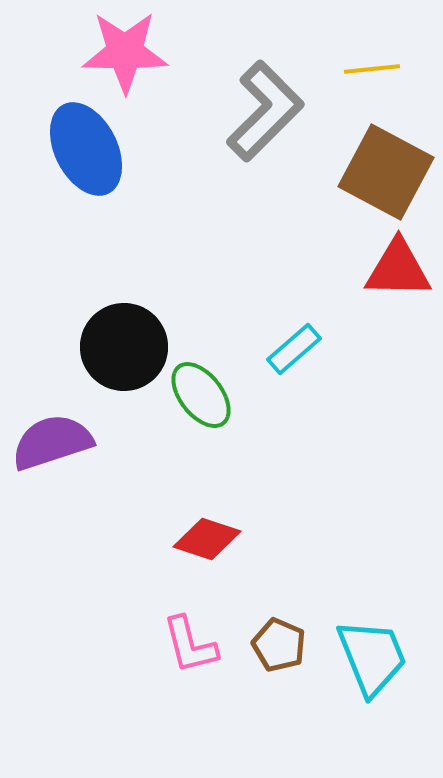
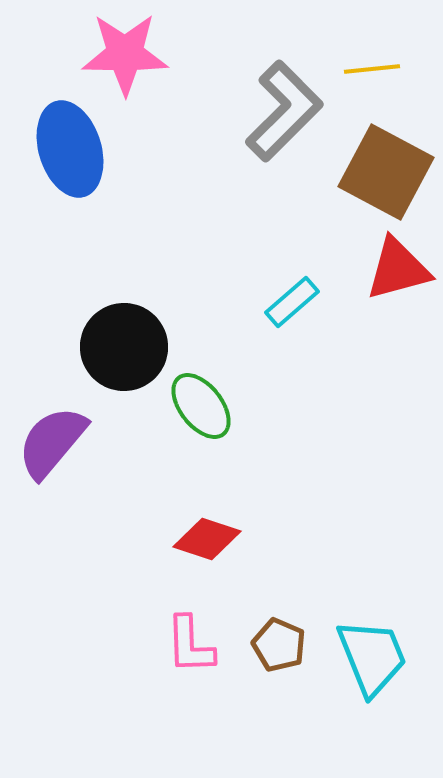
pink star: moved 2 px down
gray L-shape: moved 19 px right
blue ellipse: moved 16 px left; rotated 10 degrees clockwise
red triangle: rotated 16 degrees counterclockwise
cyan rectangle: moved 2 px left, 47 px up
green ellipse: moved 11 px down
purple semicircle: rotated 32 degrees counterclockwise
pink L-shape: rotated 12 degrees clockwise
